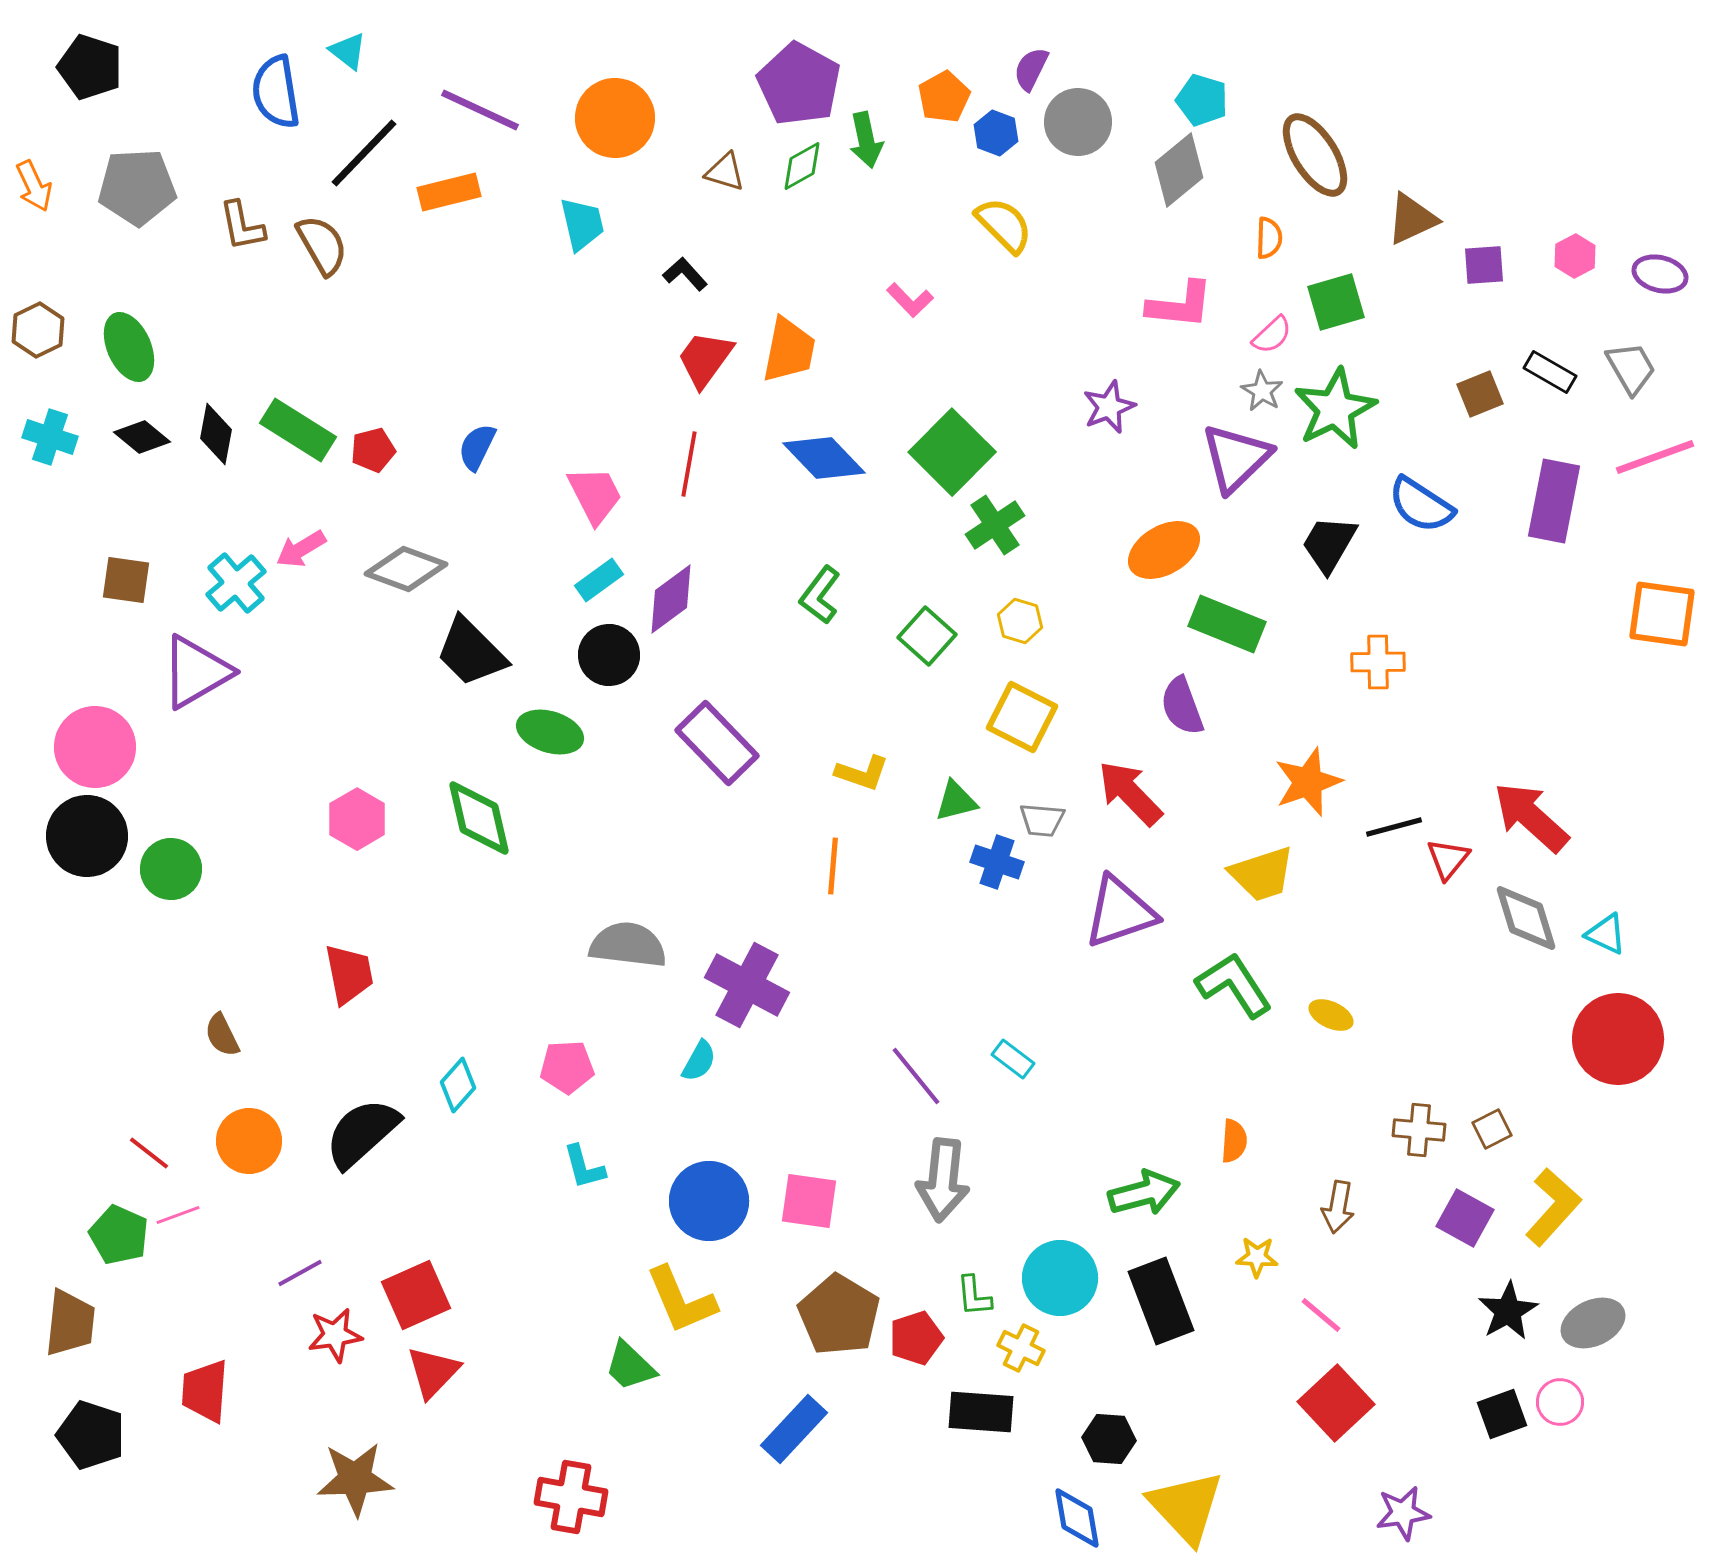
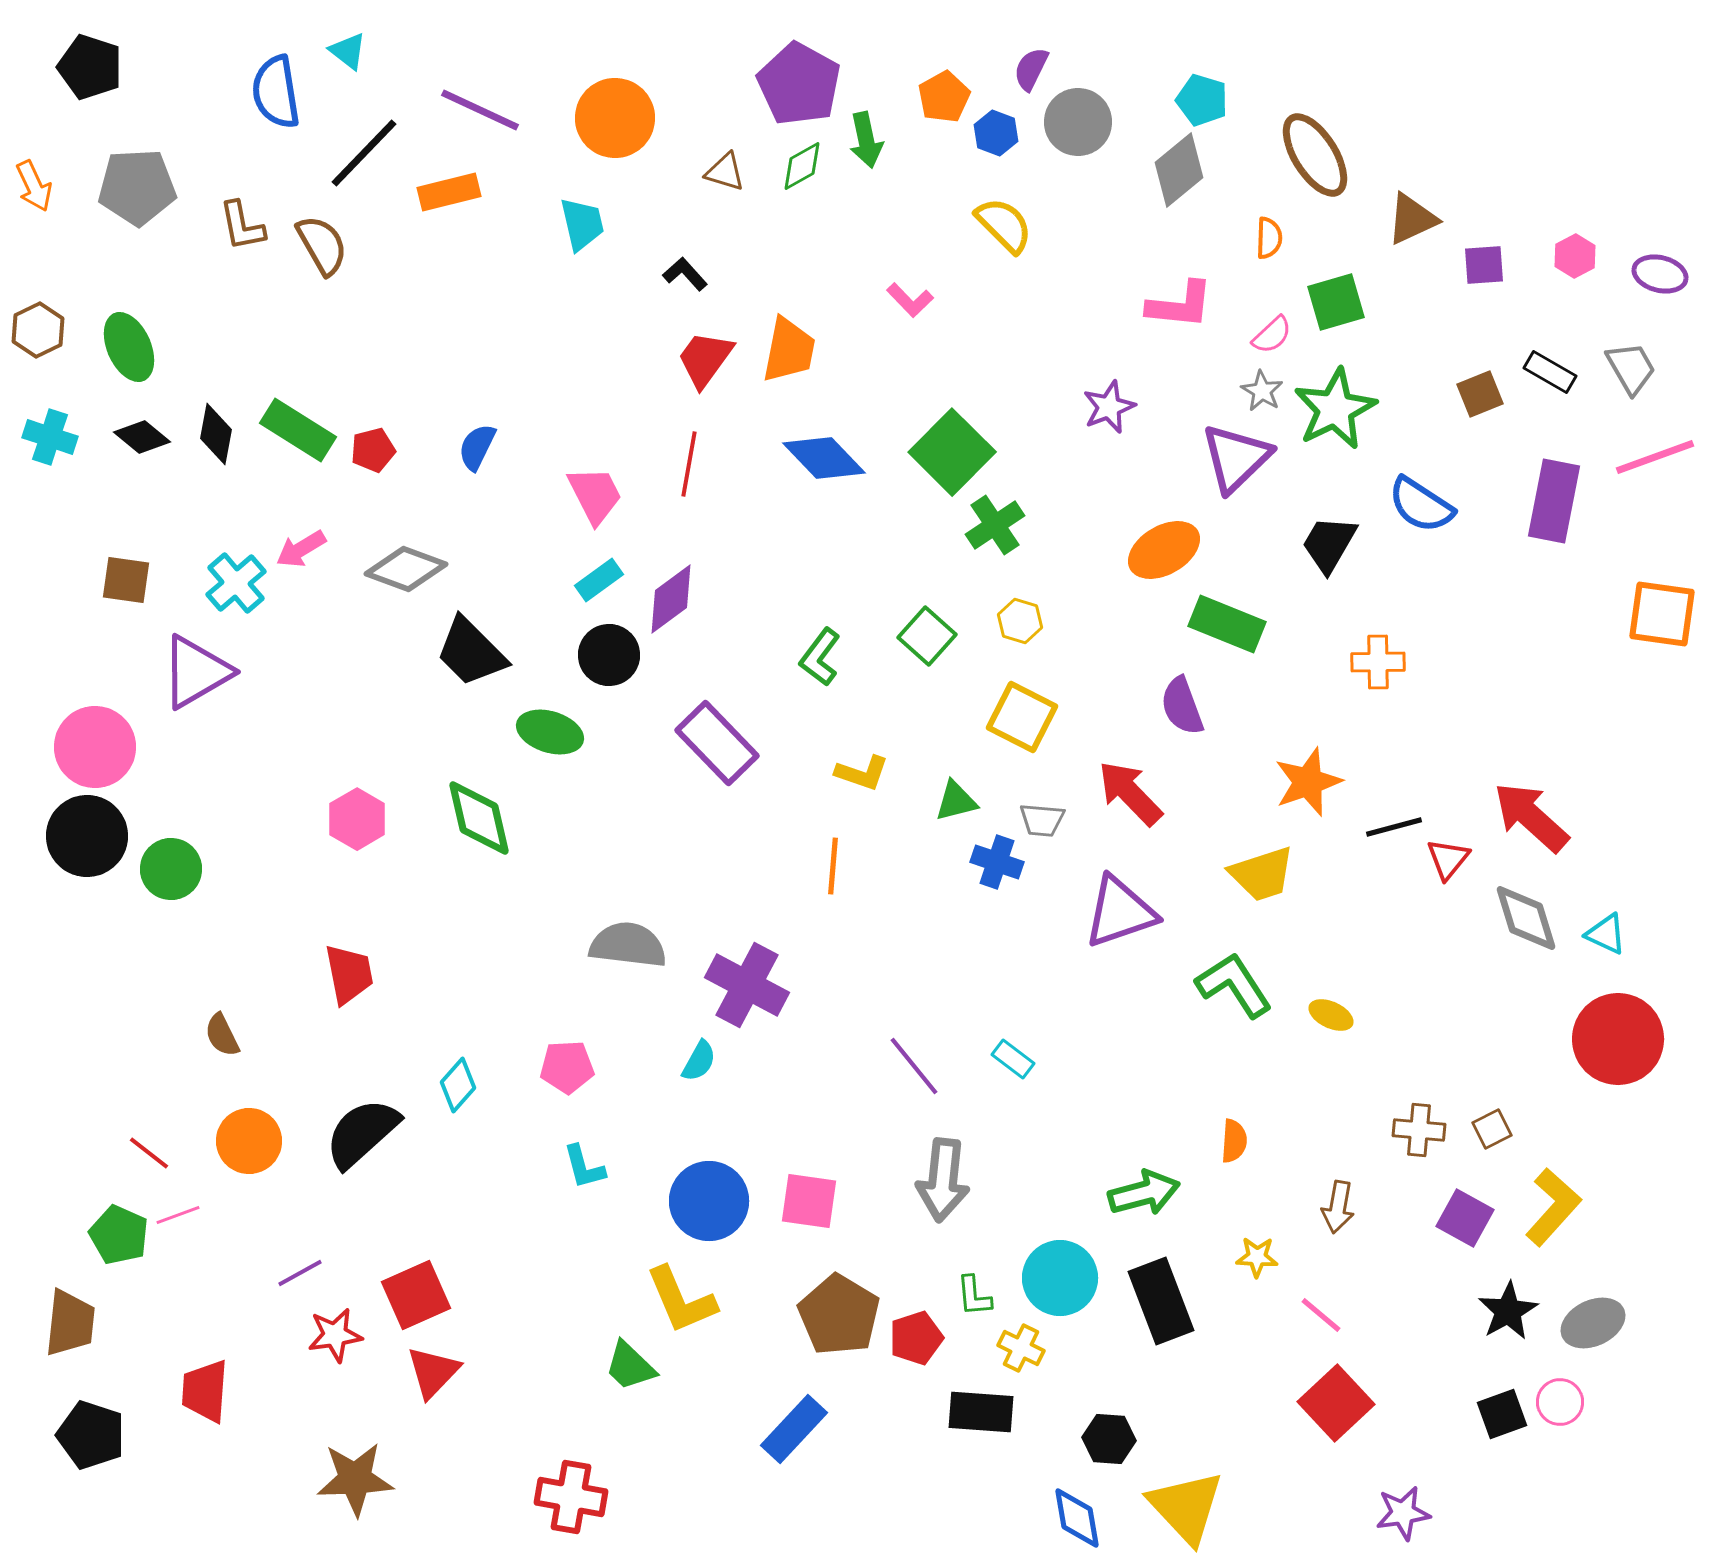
green L-shape at (820, 595): moved 62 px down
purple line at (916, 1076): moved 2 px left, 10 px up
